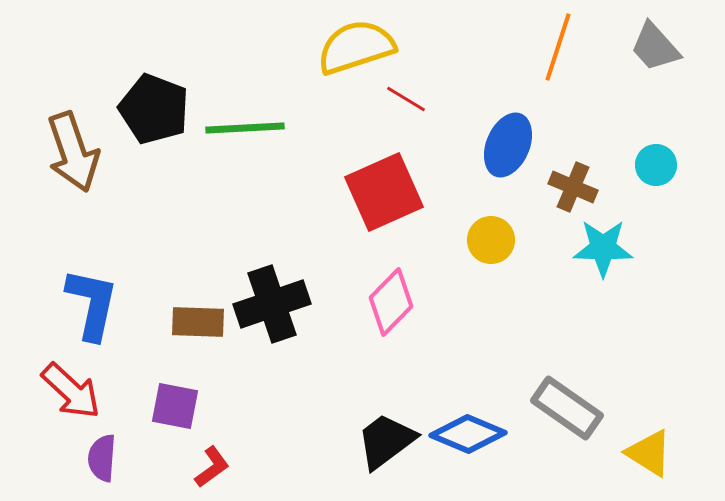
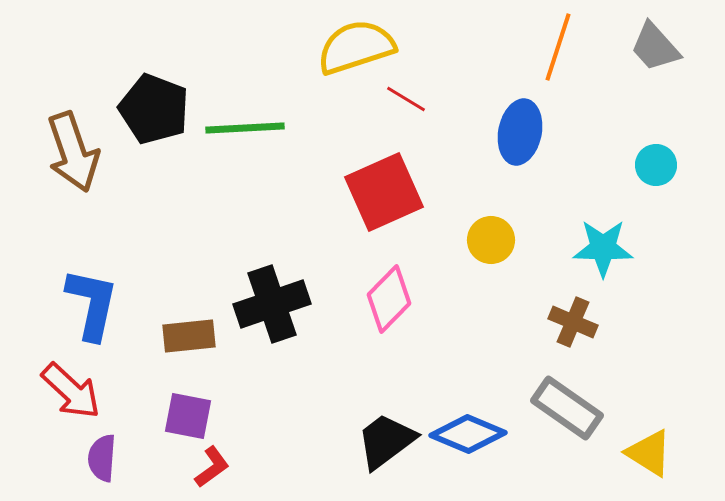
blue ellipse: moved 12 px right, 13 px up; rotated 12 degrees counterclockwise
brown cross: moved 135 px down
pink diamond: moved 2 px left, 3 px up
brown rectangle: moved 9 px left, 14 px down; rotated 8 degrees counterclockwise
purple square: moved 13 px right, 10 px down
